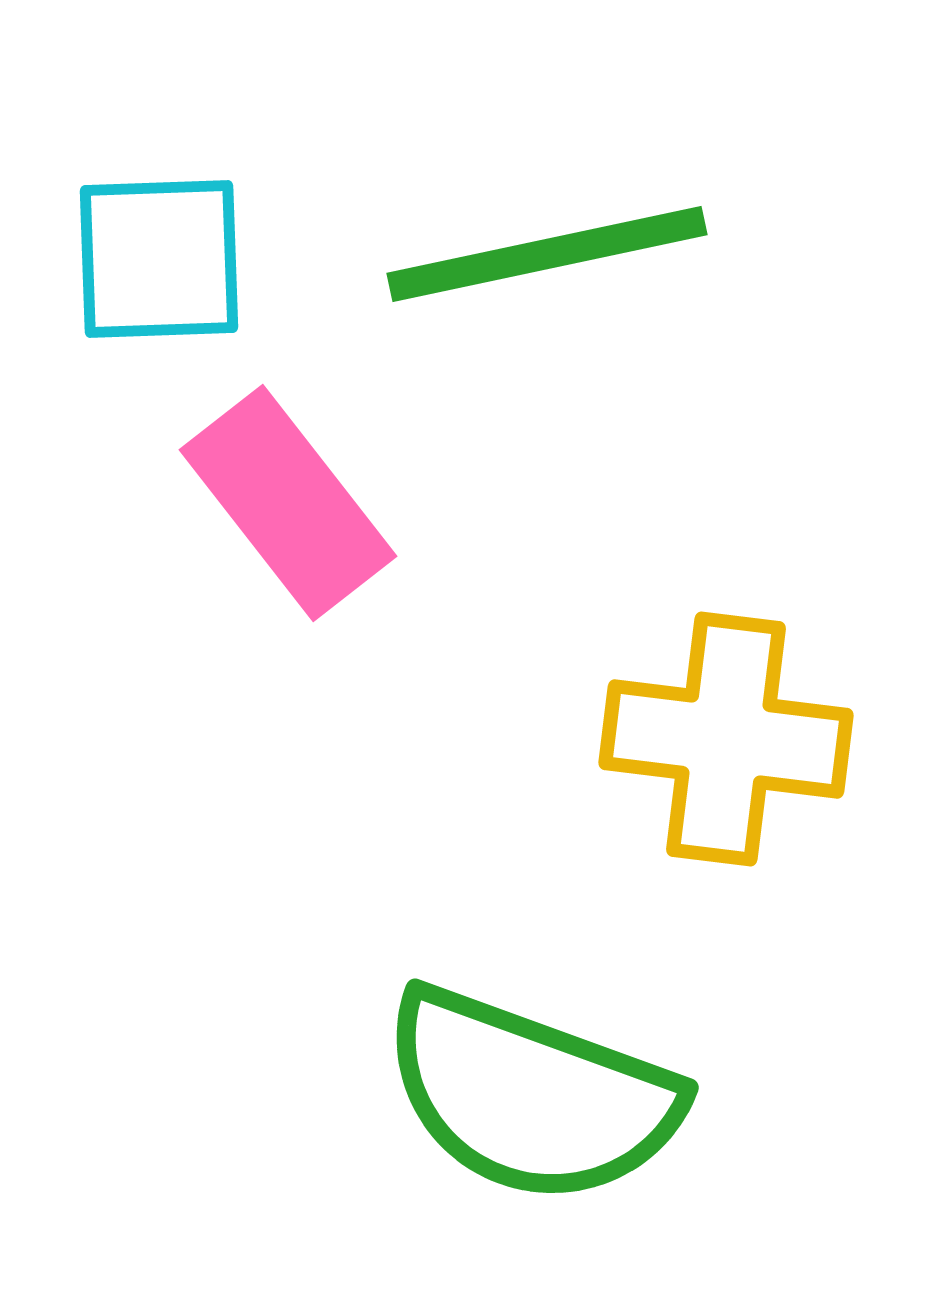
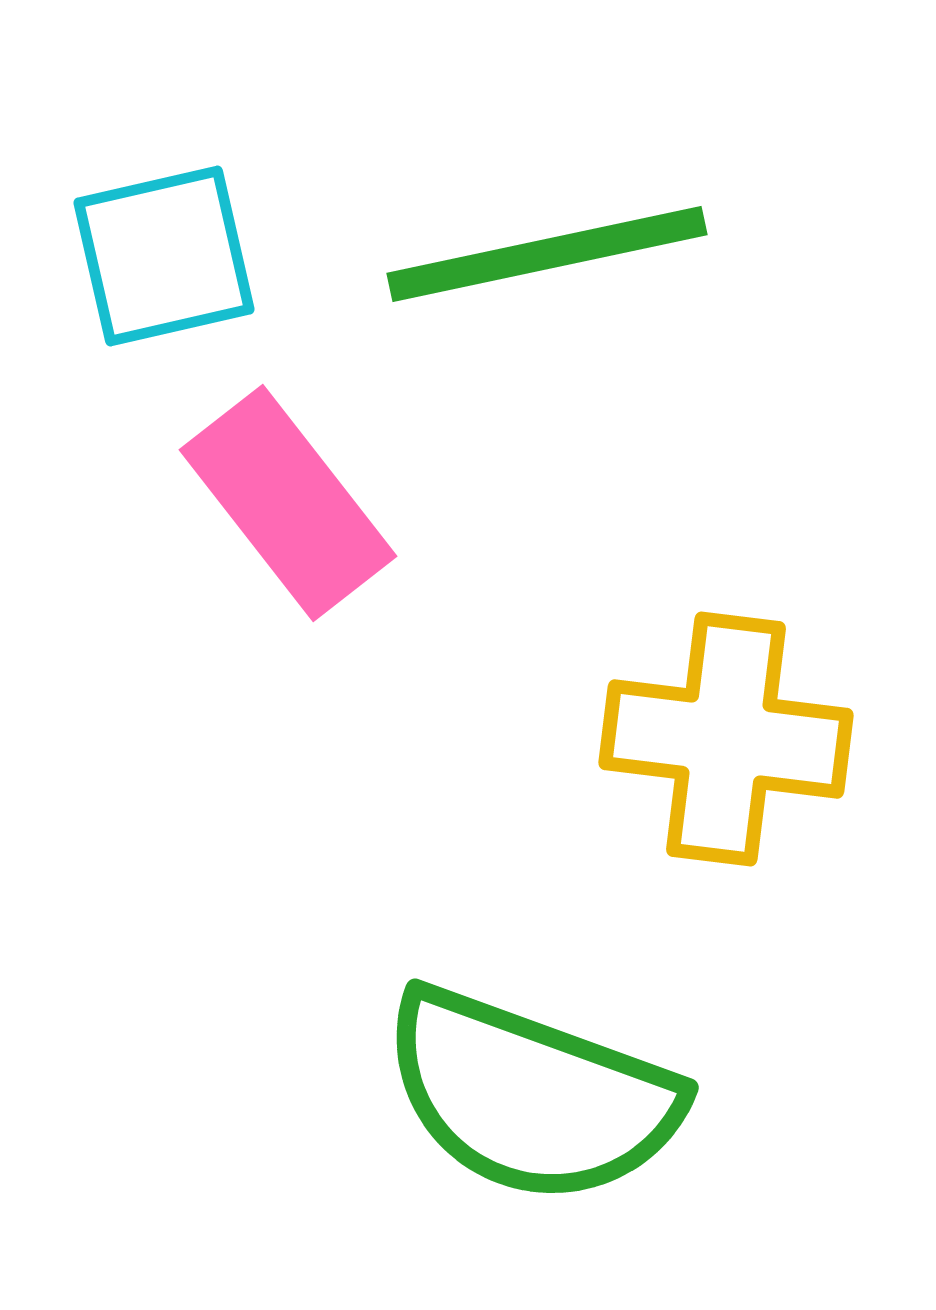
cyan square: moved 5 px right, 3 px up; rotated 11 degrees counterclockwise
